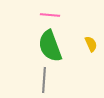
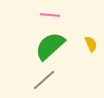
green semicircle: rotated 68 degrees clockwise
gray line: rotated 45 degrees clockwise
